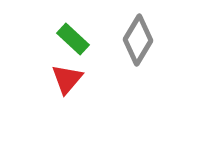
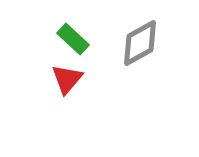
gray diamond: moved 2 px right, 3 px down; rotated 30 degrees clockwise
